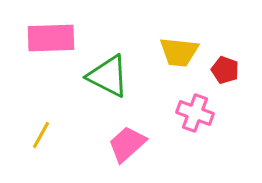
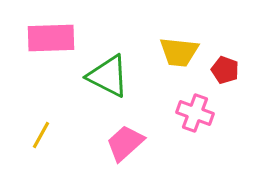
pink trapezoid: moved 2 px left, 1 px up
